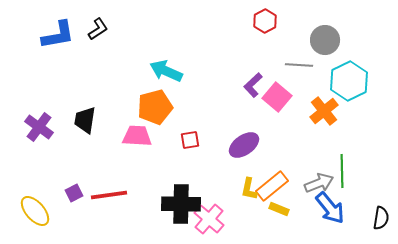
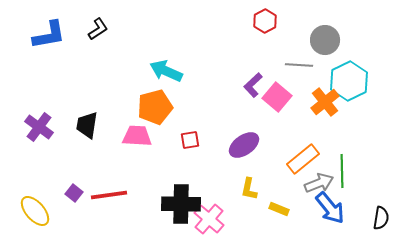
blue L-shape: moved 9 px left
orange cross: moved 1 px right, 9 px up
black trapezoid: moved 2 px right, 5 px down
orange rectangle: moved 31 px right, 27 px up
purple square: rotated 24 degrees counterclockwise
